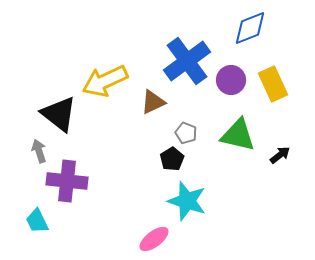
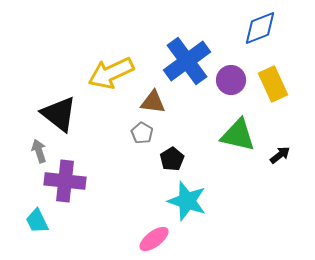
blue diamond: moved 10 px right
yellow arrow: moved 6 px right, 8 px up
brown triangle: rotated 32 degrees clockwise
gray pentagon: moved 44 px left; rotated 10 degrees clockwise
purple cross: moved 2 px left
